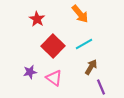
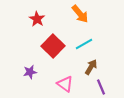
pink triangle: moved 11 px right, 6 px down
